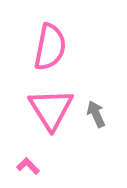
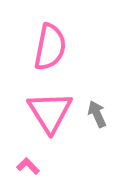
pink triangle: moved 1 px left, 3 px down
gray arrow: moved 1 px right
